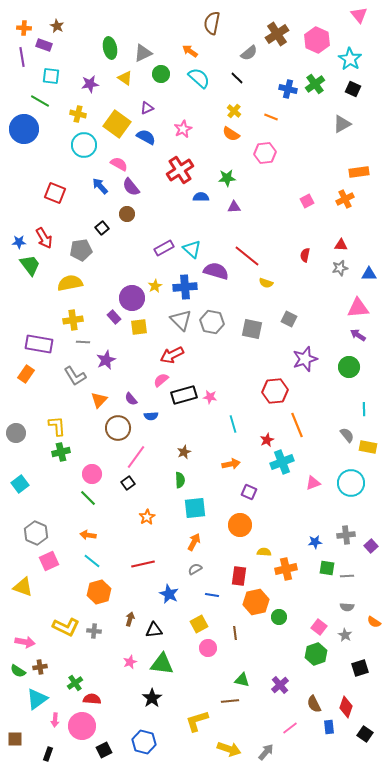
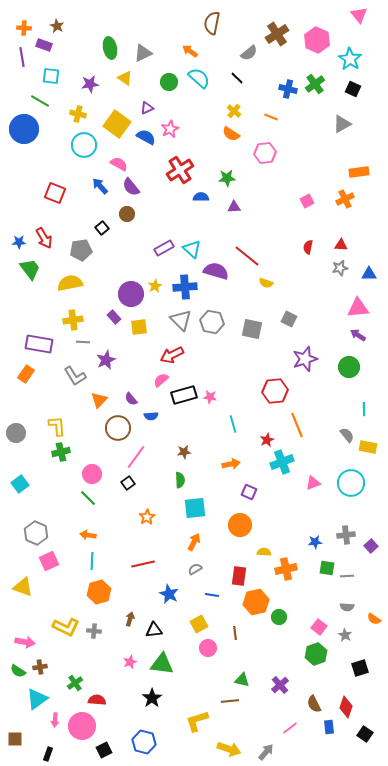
green circle at (161, 74): moved 8 px right, 8 px down
pink star at (183, 129): moved 13 px left
red semicircle at (305, 255): moved 3 px right, 8 px up
green trapezoid at (30, 265): moved 4 px down
purple circle at (132, 298): moved 1 px left, 4 px up
brown star at (184, 452): rotated 16 degrees clockwise
cyan line at (92, 561): rotated 54 degrees clockwise
orange semicircle at (374, 622): moved 3 px up
red semicircle at (92, 699): moved 5 px right, 1 px down
